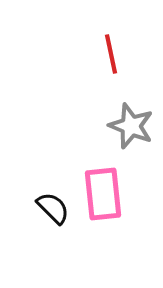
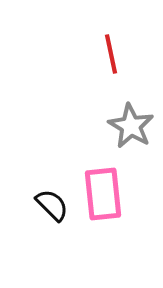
gray star: rotated 9 degrees clockwise
black semicircle: moved 1 px left, 3 px up
